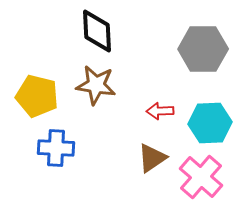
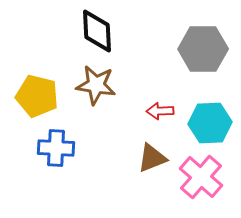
brown triangle: rotated 12 degrees clockwise
